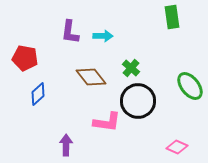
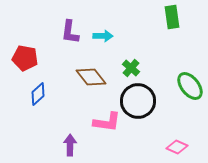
purple arrow: moved 4 px right
